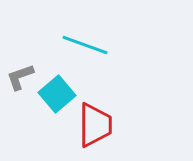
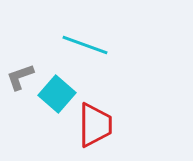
cyan square: rotated 9 degrees counterclockwise
